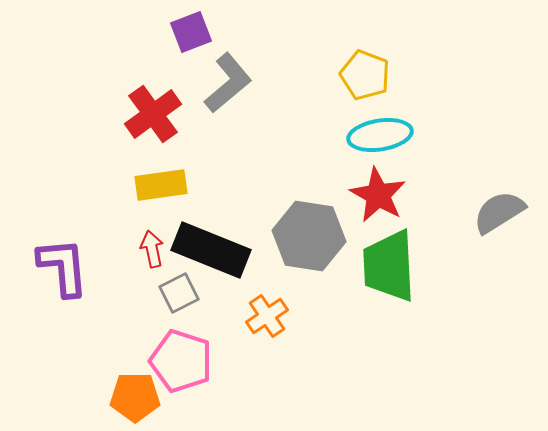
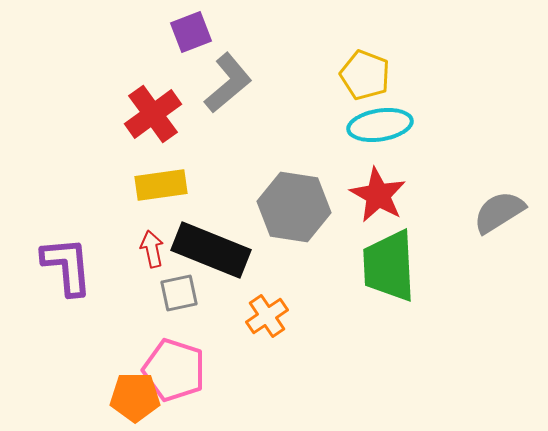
cyan ellipse: moved 10 px up
gray hexagon: moved 15 px left, 29 px up
purple L-shape: moved 4 px right, 1 px up
gray square: rotated 15 degrees clockwise
pink pentagon: moved 7 px left, 9 px down
